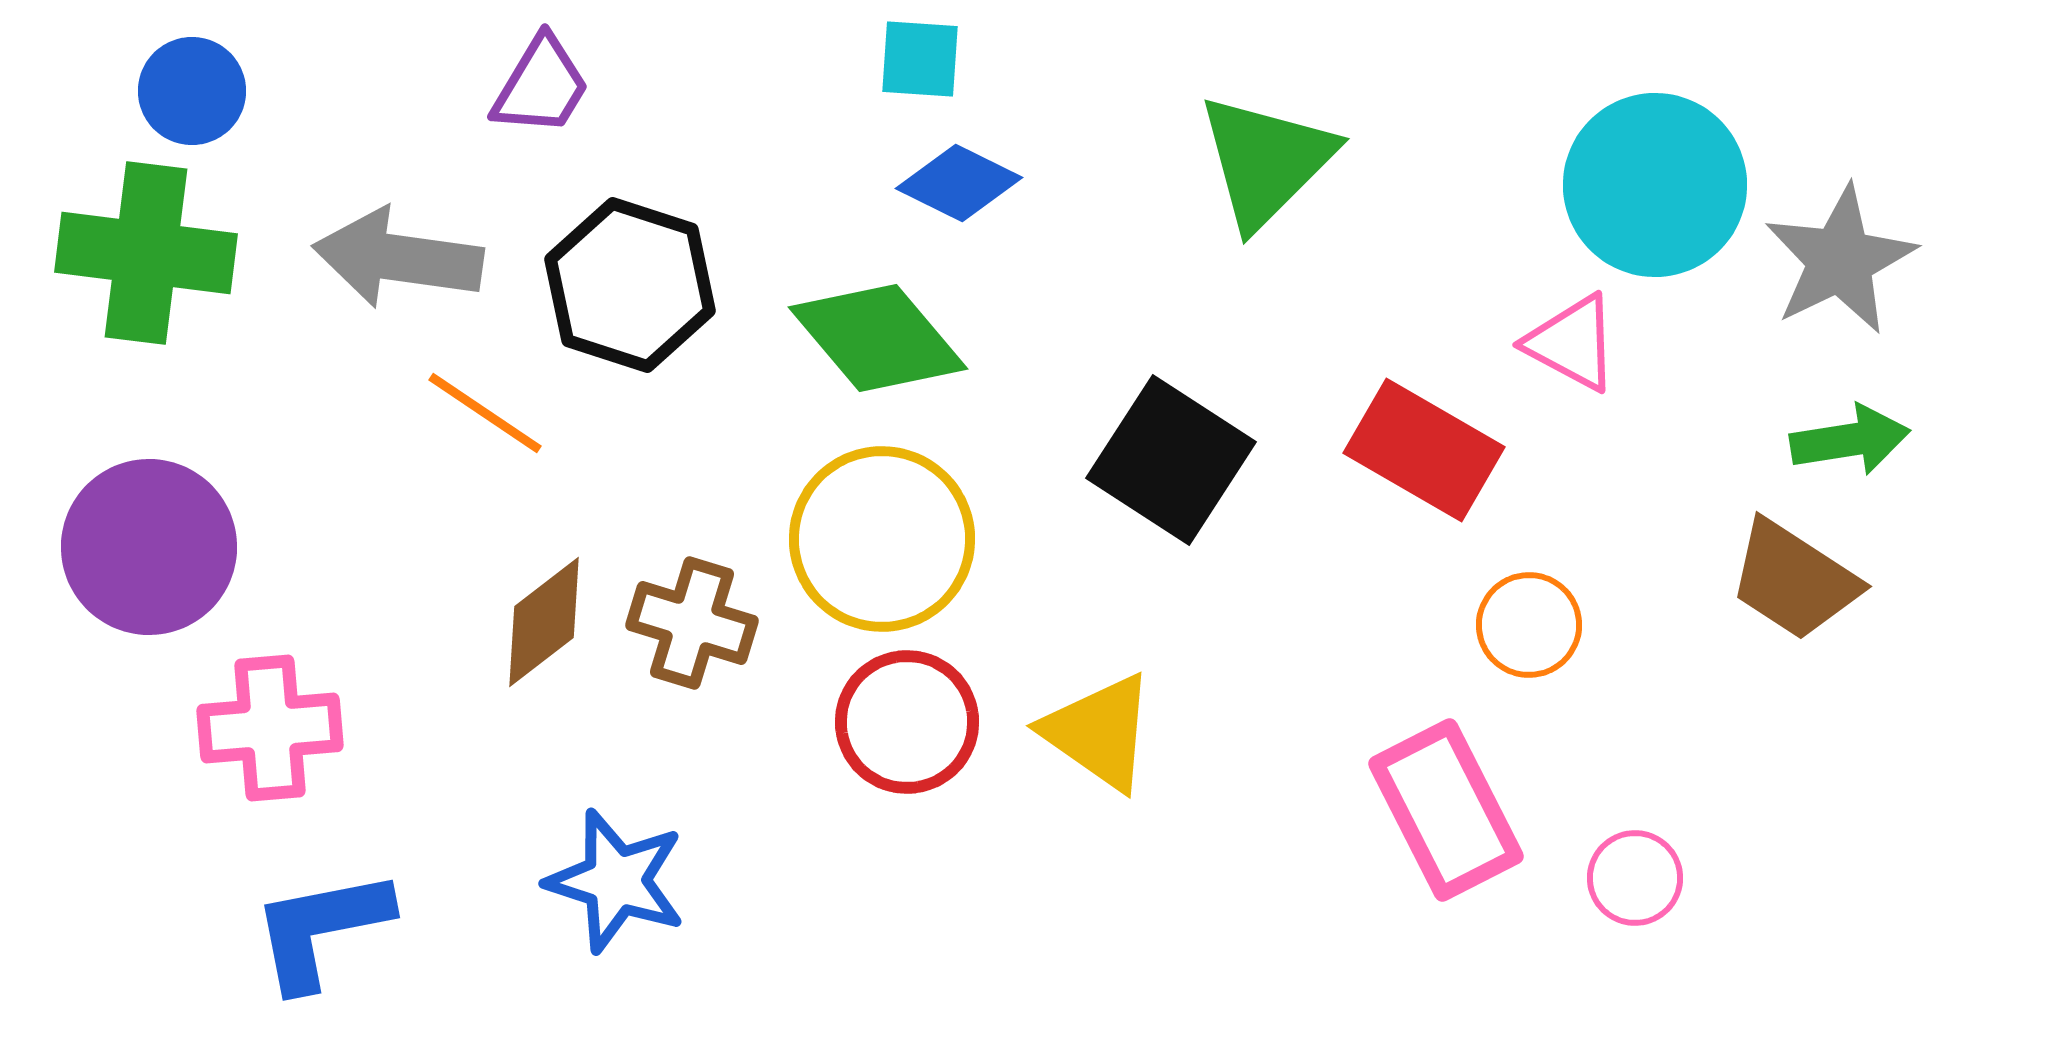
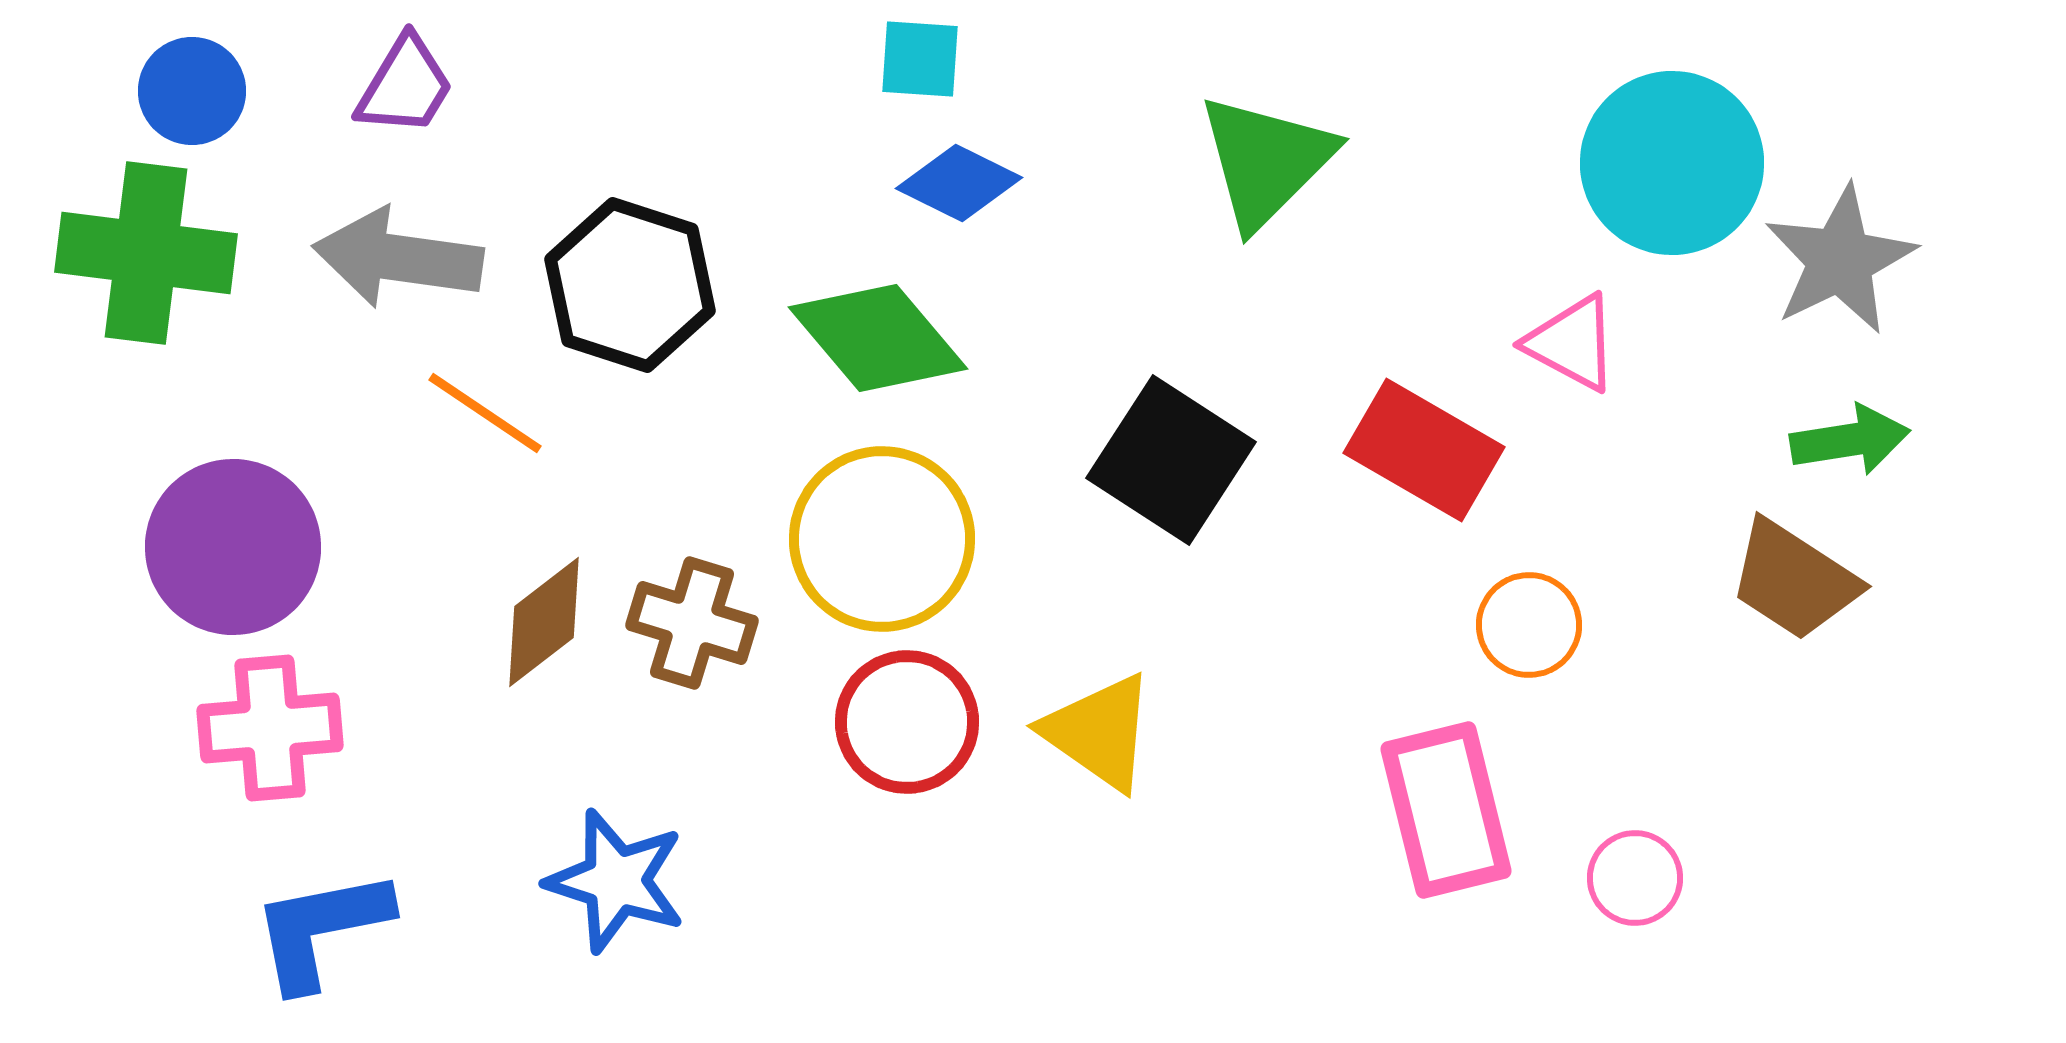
purple trapezoid: moved 136 px left
cyan circle: moved 17 px right, 22 px up
purple circle: moved 84 px right
pink rectangle: rotated 13 degrees clockwise
